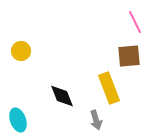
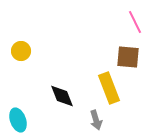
brown square: moved 1 px left, 1 px down; rotated 10 degrees clockwise
